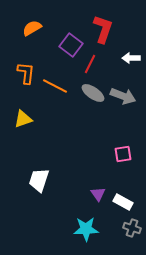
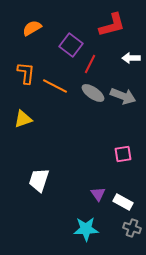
red L-shape: moved 9 px right, 4 px up; rotated 56 degrees clockwise
